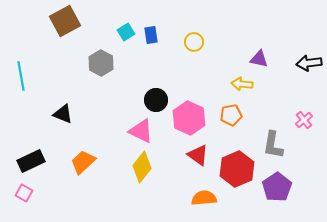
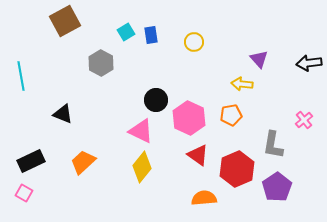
purple triangle: rotated 36 degrees clockwise
